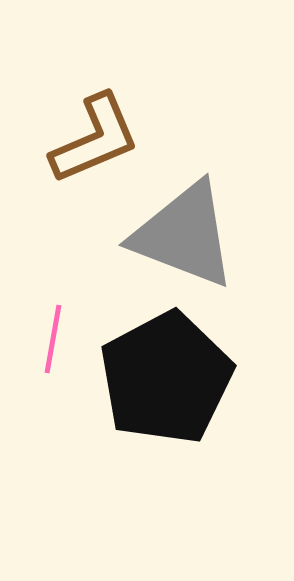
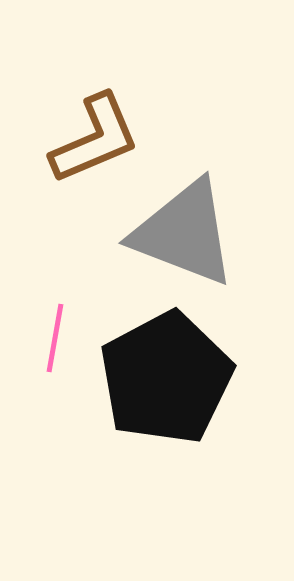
gray triangle: moved 2 px up
pink line: moved 2 px right, 1 px up
